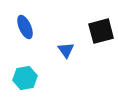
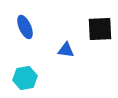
black square: moved 1 px left, 2 px up; rotated 12 degrees clockwise
blue triangle: rotated 48 degrees counterclockwise
